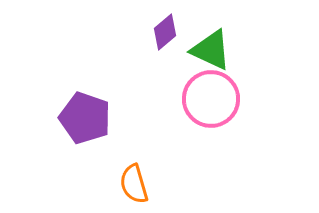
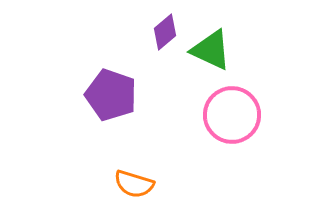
pink circle: moved 21 px right, 16 px down
purple pentagon: moved 26 px right, 23 px up
orange semicircle: rotated 57 degrees counterclockwise
